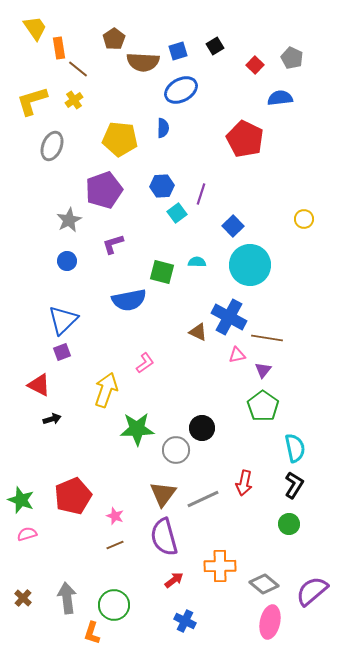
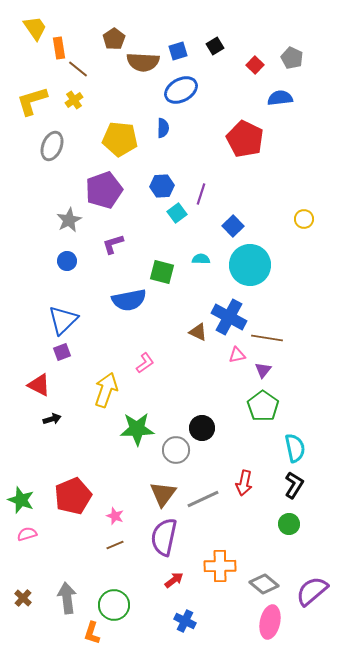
cyan semicircle at (197, 262): moved 4 px right, 3 px up
purple semicircle at (164, 537): rotated 27 degrees clockwise
